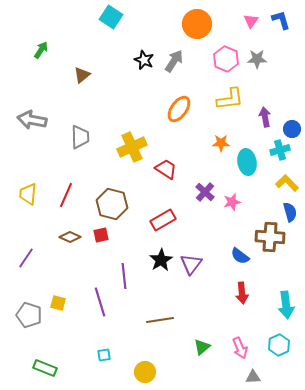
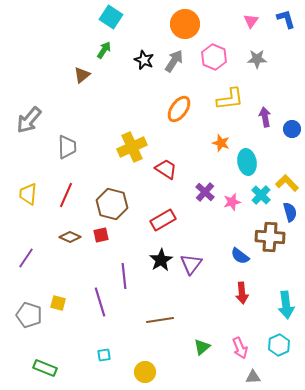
blue L-shape at (281, 20): moved 5 px right, 1 px up
orange circle at (197, 24): moved 12 px left
green arrow at (41, 50): moved 63 px right
pink hexagon at (226, 59): moved 12 px left, 2 px up
gray arrow at (32, 120): moved 3 px left; rotated 60 degrees counterclockwise
gray trapezoid at (80, 137): moved 13 px left, 10 px down
orange star at (221, 143): rotated 18 degrees clockwise
cyan cross at (280, 150): moved 19 px left, 45 px down; rotated 30 degrees counterclockwise
